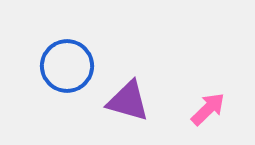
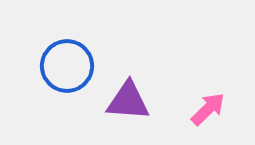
purple triangle: rotated 12 degrees counterclockwise
